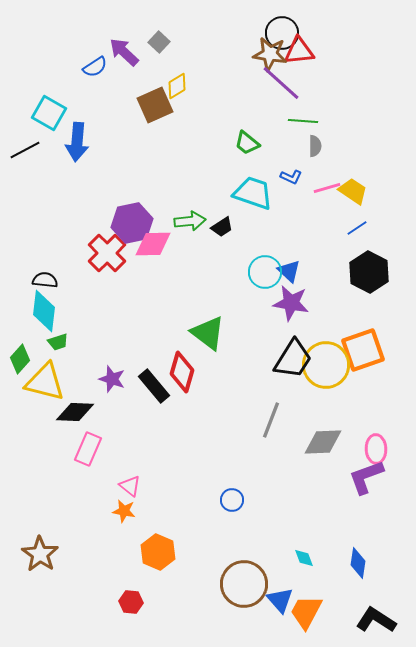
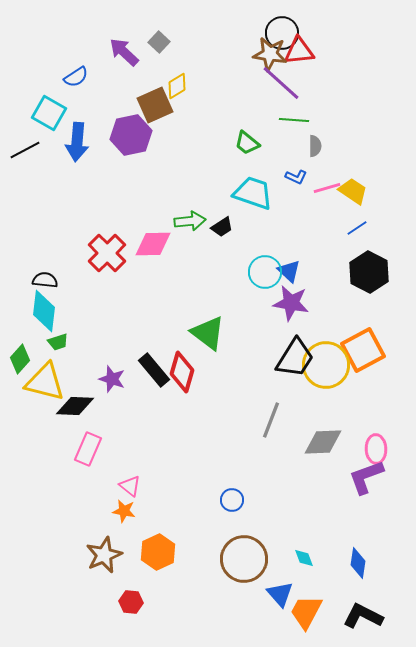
blue semicircle at (95, 67): moved 19 px left, 10 px down
green line at (303, 121): moved 9 px left, 1 px up
blue L-shape at (291, 177): moved 5 px right
purple hexagon at (132, 223): moved 1 px left, 88 px up
orange square at (363, 350): rotated 9 degrees counterclockwise
black trapezoid at (293, 359): moved 2 px right, 1 px up
black rectangle at (154, 386): moved 16 px up
black diamond at (75, 412): moved 6 px up
orange hexagon at (158, 552): rotated 12 degrees clockwise
brown star at (40, 554): moved 64 px right, 1 px down; rotated 15 degrees clockwise
brown circle at (244, 584): moved 25 px up
blue triangle at (280, 600): moved 6 px up
black L-shape at (376, 620): moved 13 px left, 4 px up; rotated 6 degrees counterclockwise
